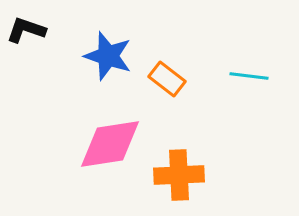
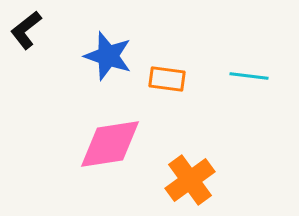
black L-shape: rotated 57 degrees counterclockwise
orange rectangle: rotated 30 degrees counterclockwise
orange cross: moved 11 px right, 5 px down; rotated 33 degrees counterclockwise
